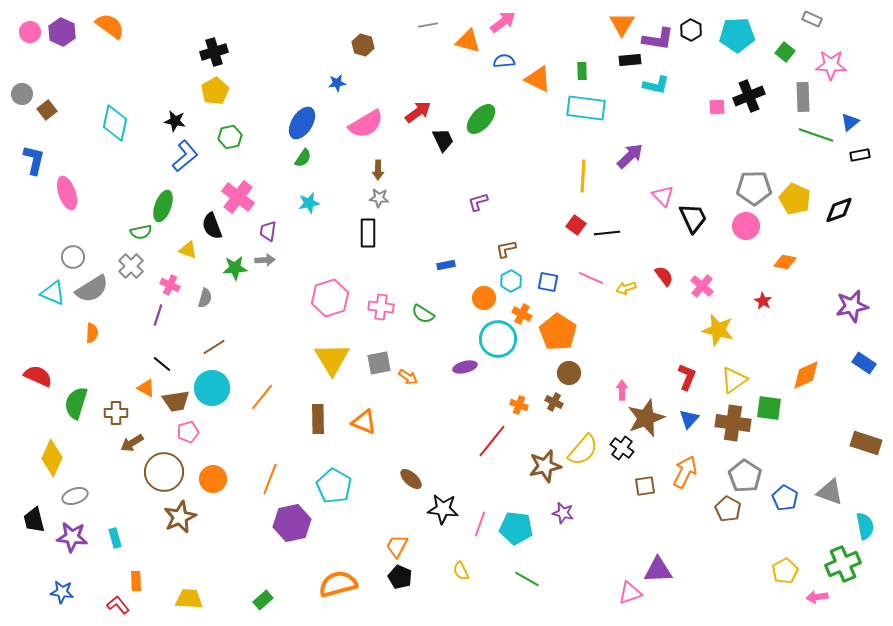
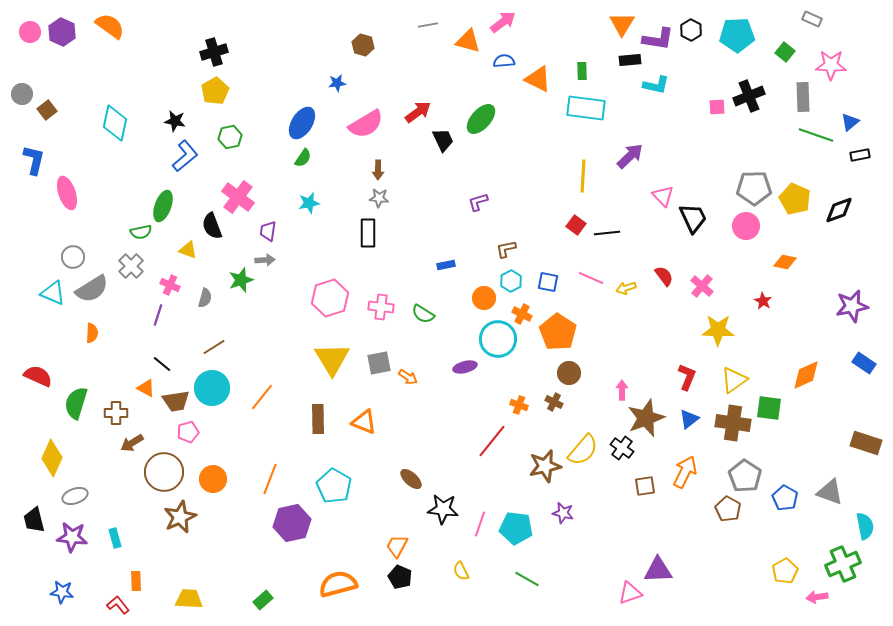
green star at (235, 268): moved 6 px right, 12 px down; rotated 15 degrees counterclockwise
yellow star at (718, 330): rotated 12 degrees counterclockwise
blue triangle at (689, 419): rotated 10 degrees clockwise
